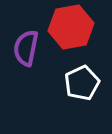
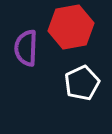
purple semicircle: rotated 9 degrees counterclockwise
